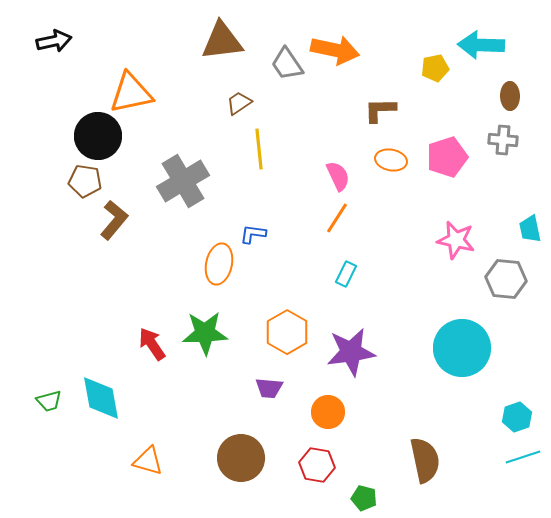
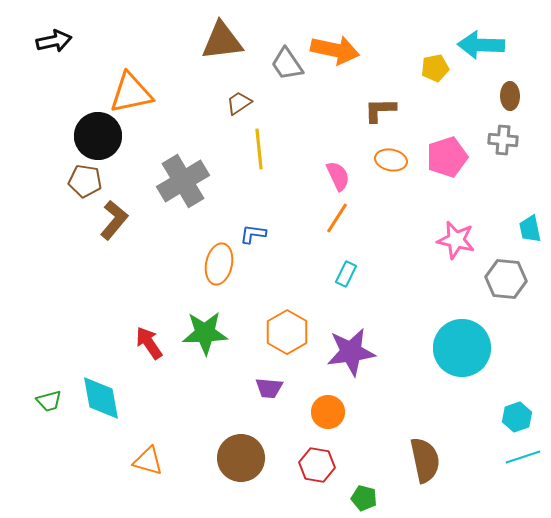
red arrow at (152, 344): moved 3 px left, 1 px up
